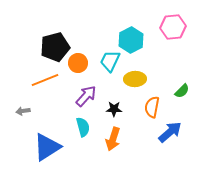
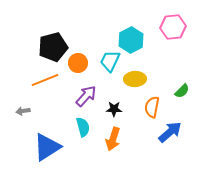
black pentagon: moved 2 px left
